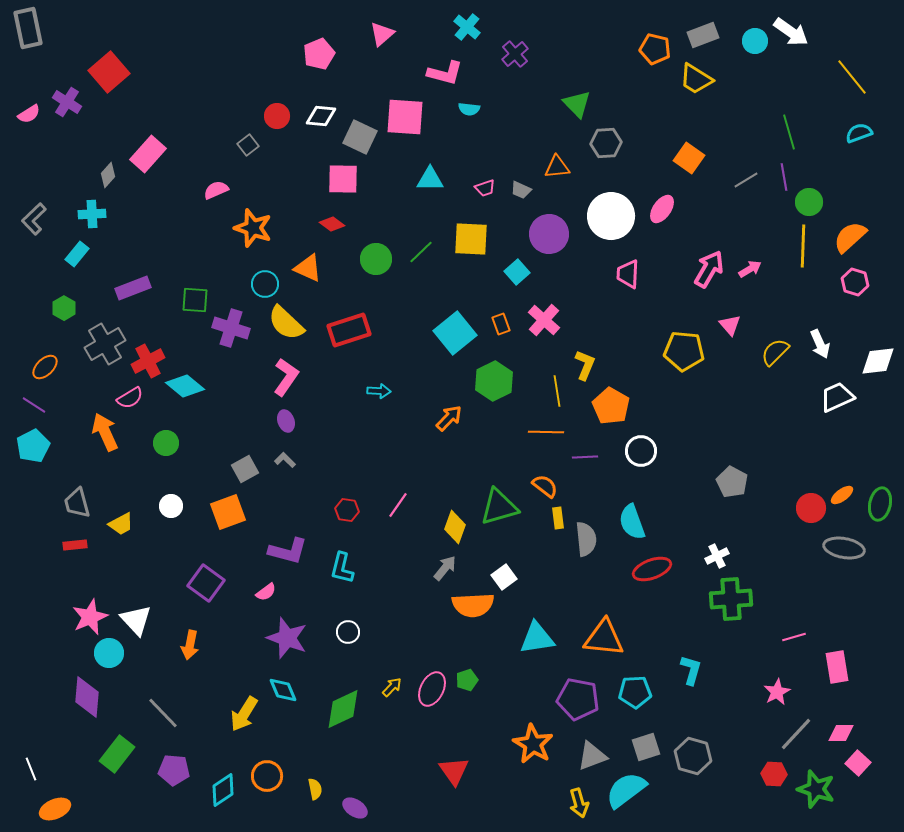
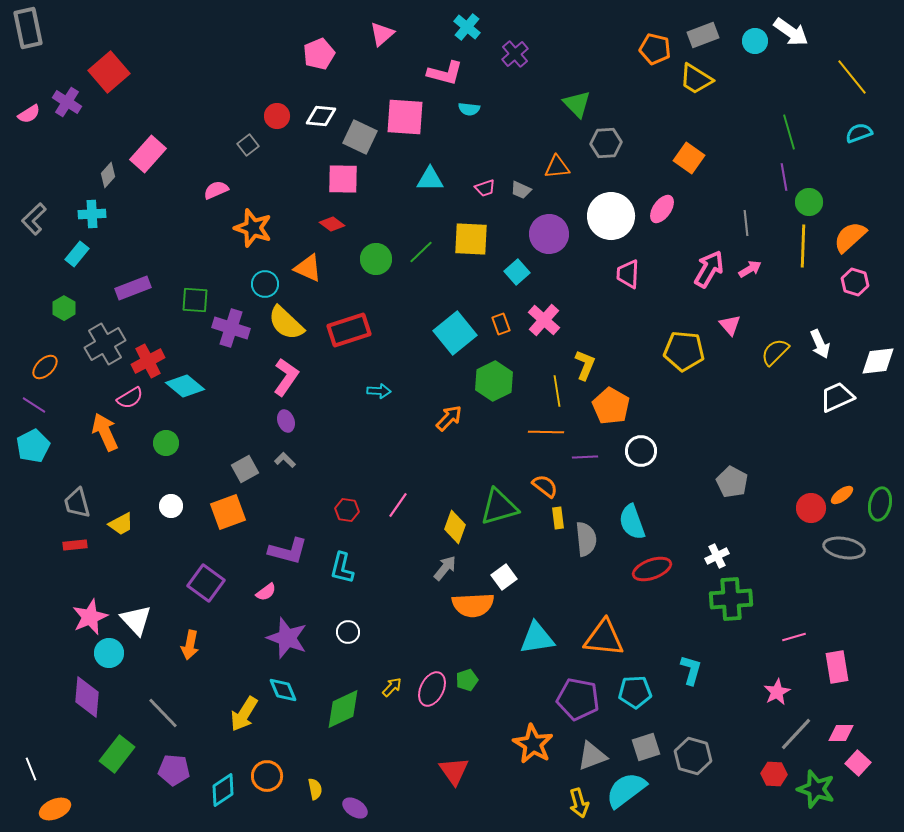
gray line at (746, 180): moved 43 px down; rotated 65 degrees counterclockwise
